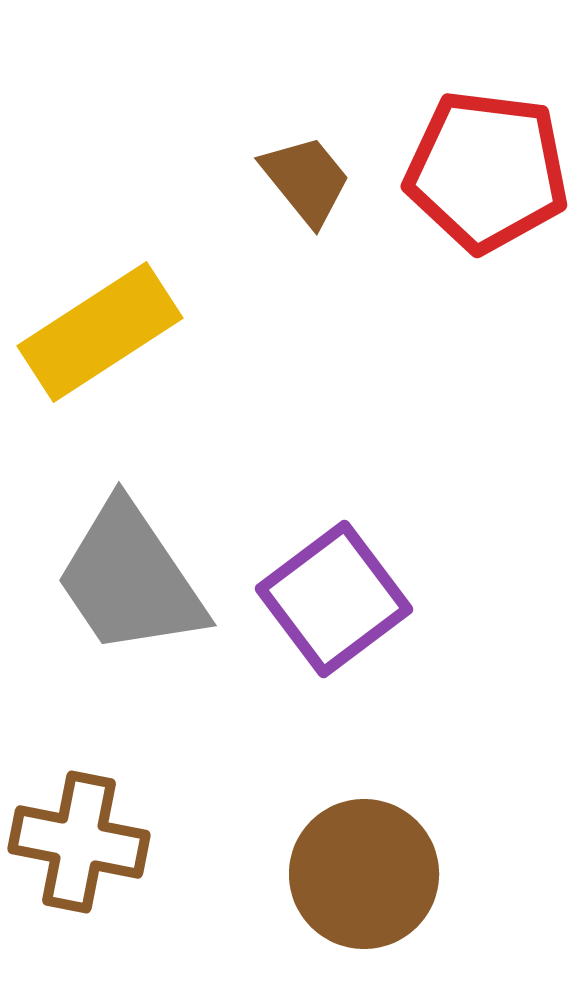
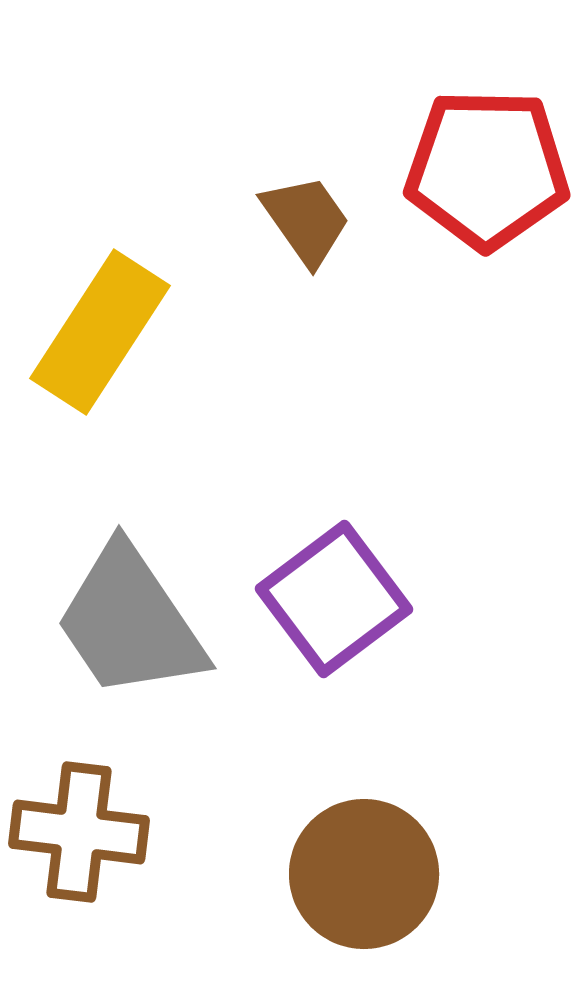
red pentagon: moved 2 px up; rotated 6 degrees counterclockwise
brown trapezoid: moved 40 px down; rotated 4 degrees clockwise
yellow rectangle: rotated 24 degrees counterclockwise
gray trapezoid: moved 43 px down
brown cross: moved 10 px up; rotated 4 degrees counterclockwise
